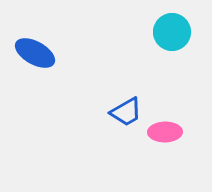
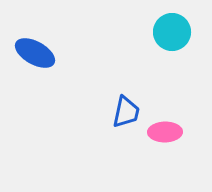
blue trapezoid: rotated 48 degrees counterclockwise
